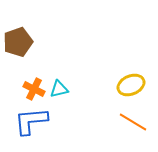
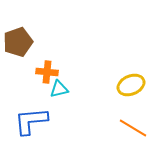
orange cross: moved 13 px right, 17 px up; rotated 20 degrees counterclockwise
orange line: moved 6 px down
